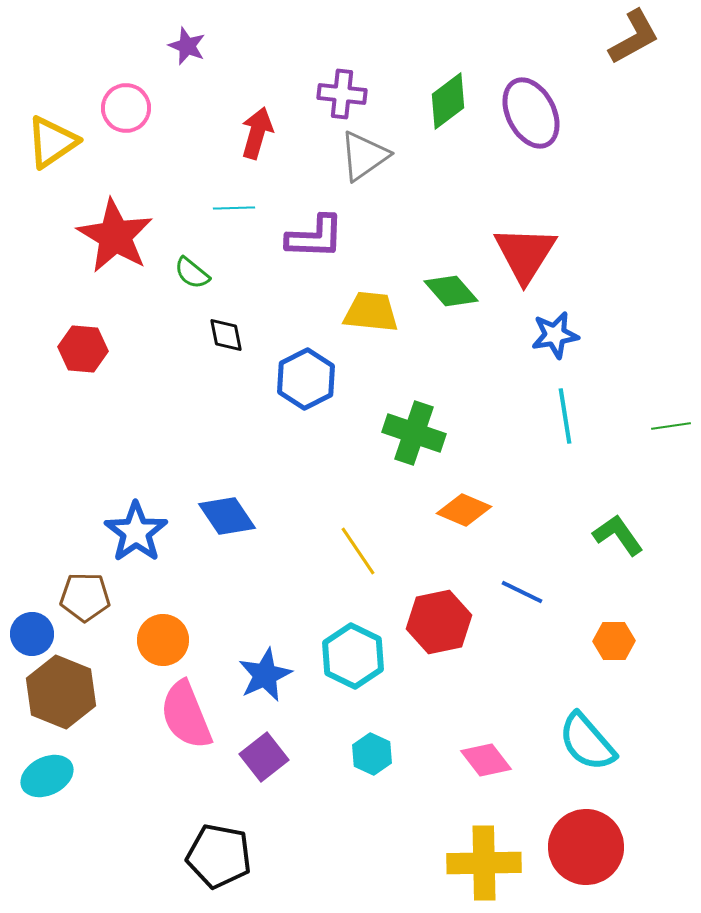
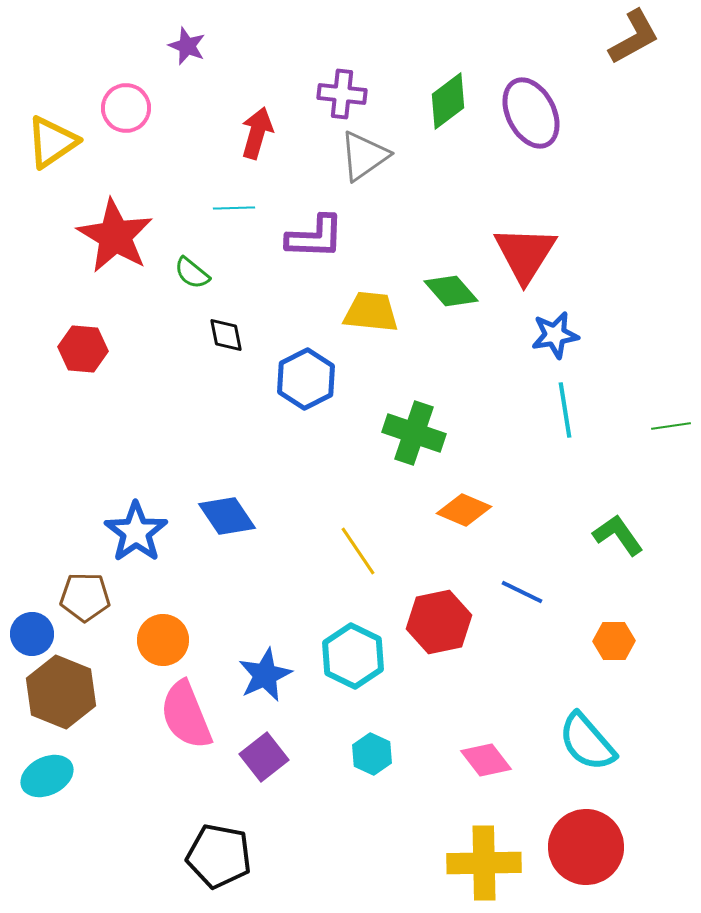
cyan line at (565, 416): moved 6 px up
